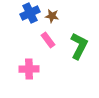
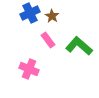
brown star: rotated 24 degrees clockwise
green L-shape: rotated 76 degrees counterclockwise
pink cross: rotated 24 degrees clockwise
